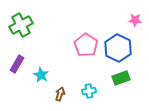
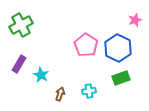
pink star: rotated 24 degrees counterclockwise
purple rectangle: moved 2 px right
